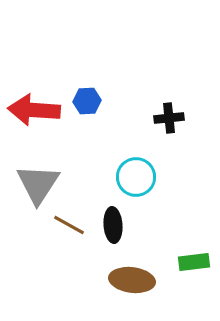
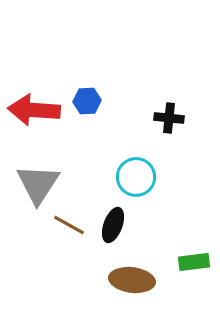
black cross: rotated 12 degrees clockwise
black ellipse: rotated 24 degrees clockwise
